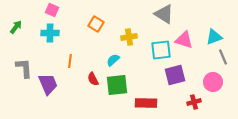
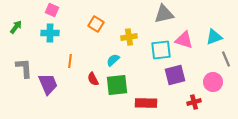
gray triangle: rotated 45 degrees counterclockwise
gray line: moved 3 px right, 2 px down
